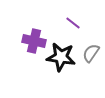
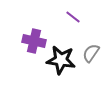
purple line: moved 6 px up
black star: moved 3 px down
